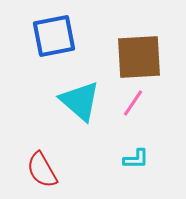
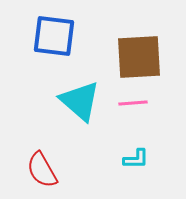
blue square: rotated 18 degrees clockwise
pink line: rotated 52 degrees clockwise
